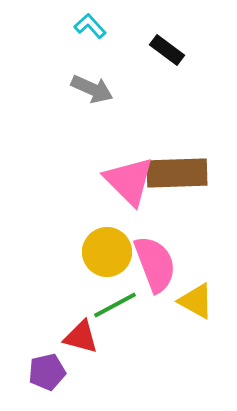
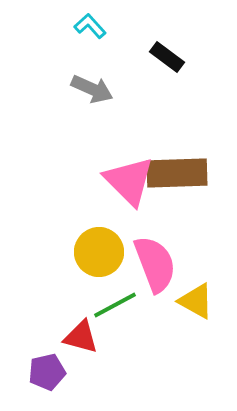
black rectangle: moved 7 px down
yellow circle: moved 8 px left
